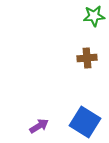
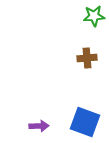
blue square: rotated 12 degrees counterclockwise
purple arrow: rotated 30 degrees clockwise
